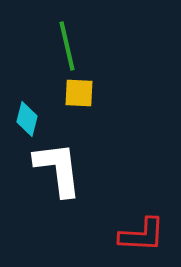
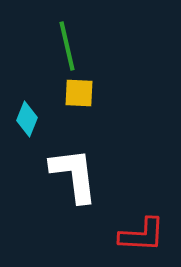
cyan diamond: rotated 8 degrees clockwise
white L-shape: moved 16 px right, 6 px down
